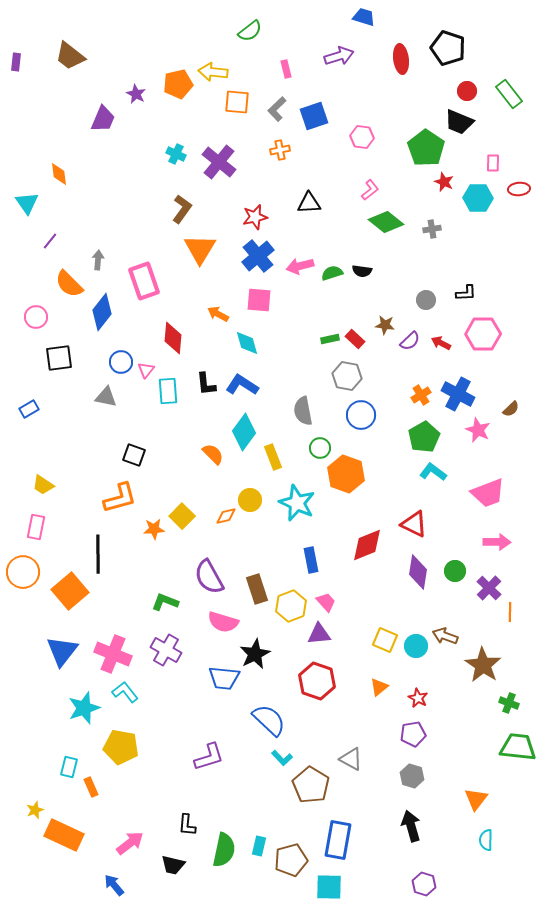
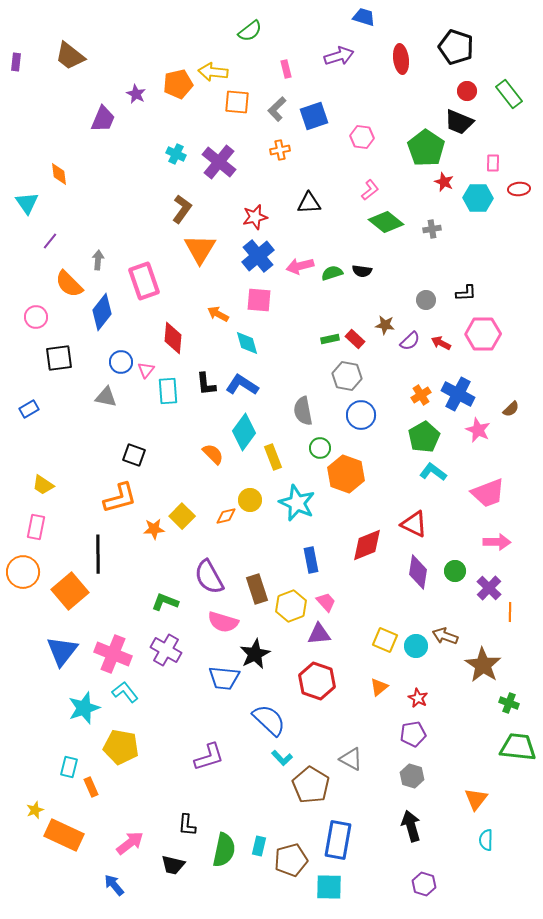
black pentagon at (448, 48): moved 8 px right, 1 px up
